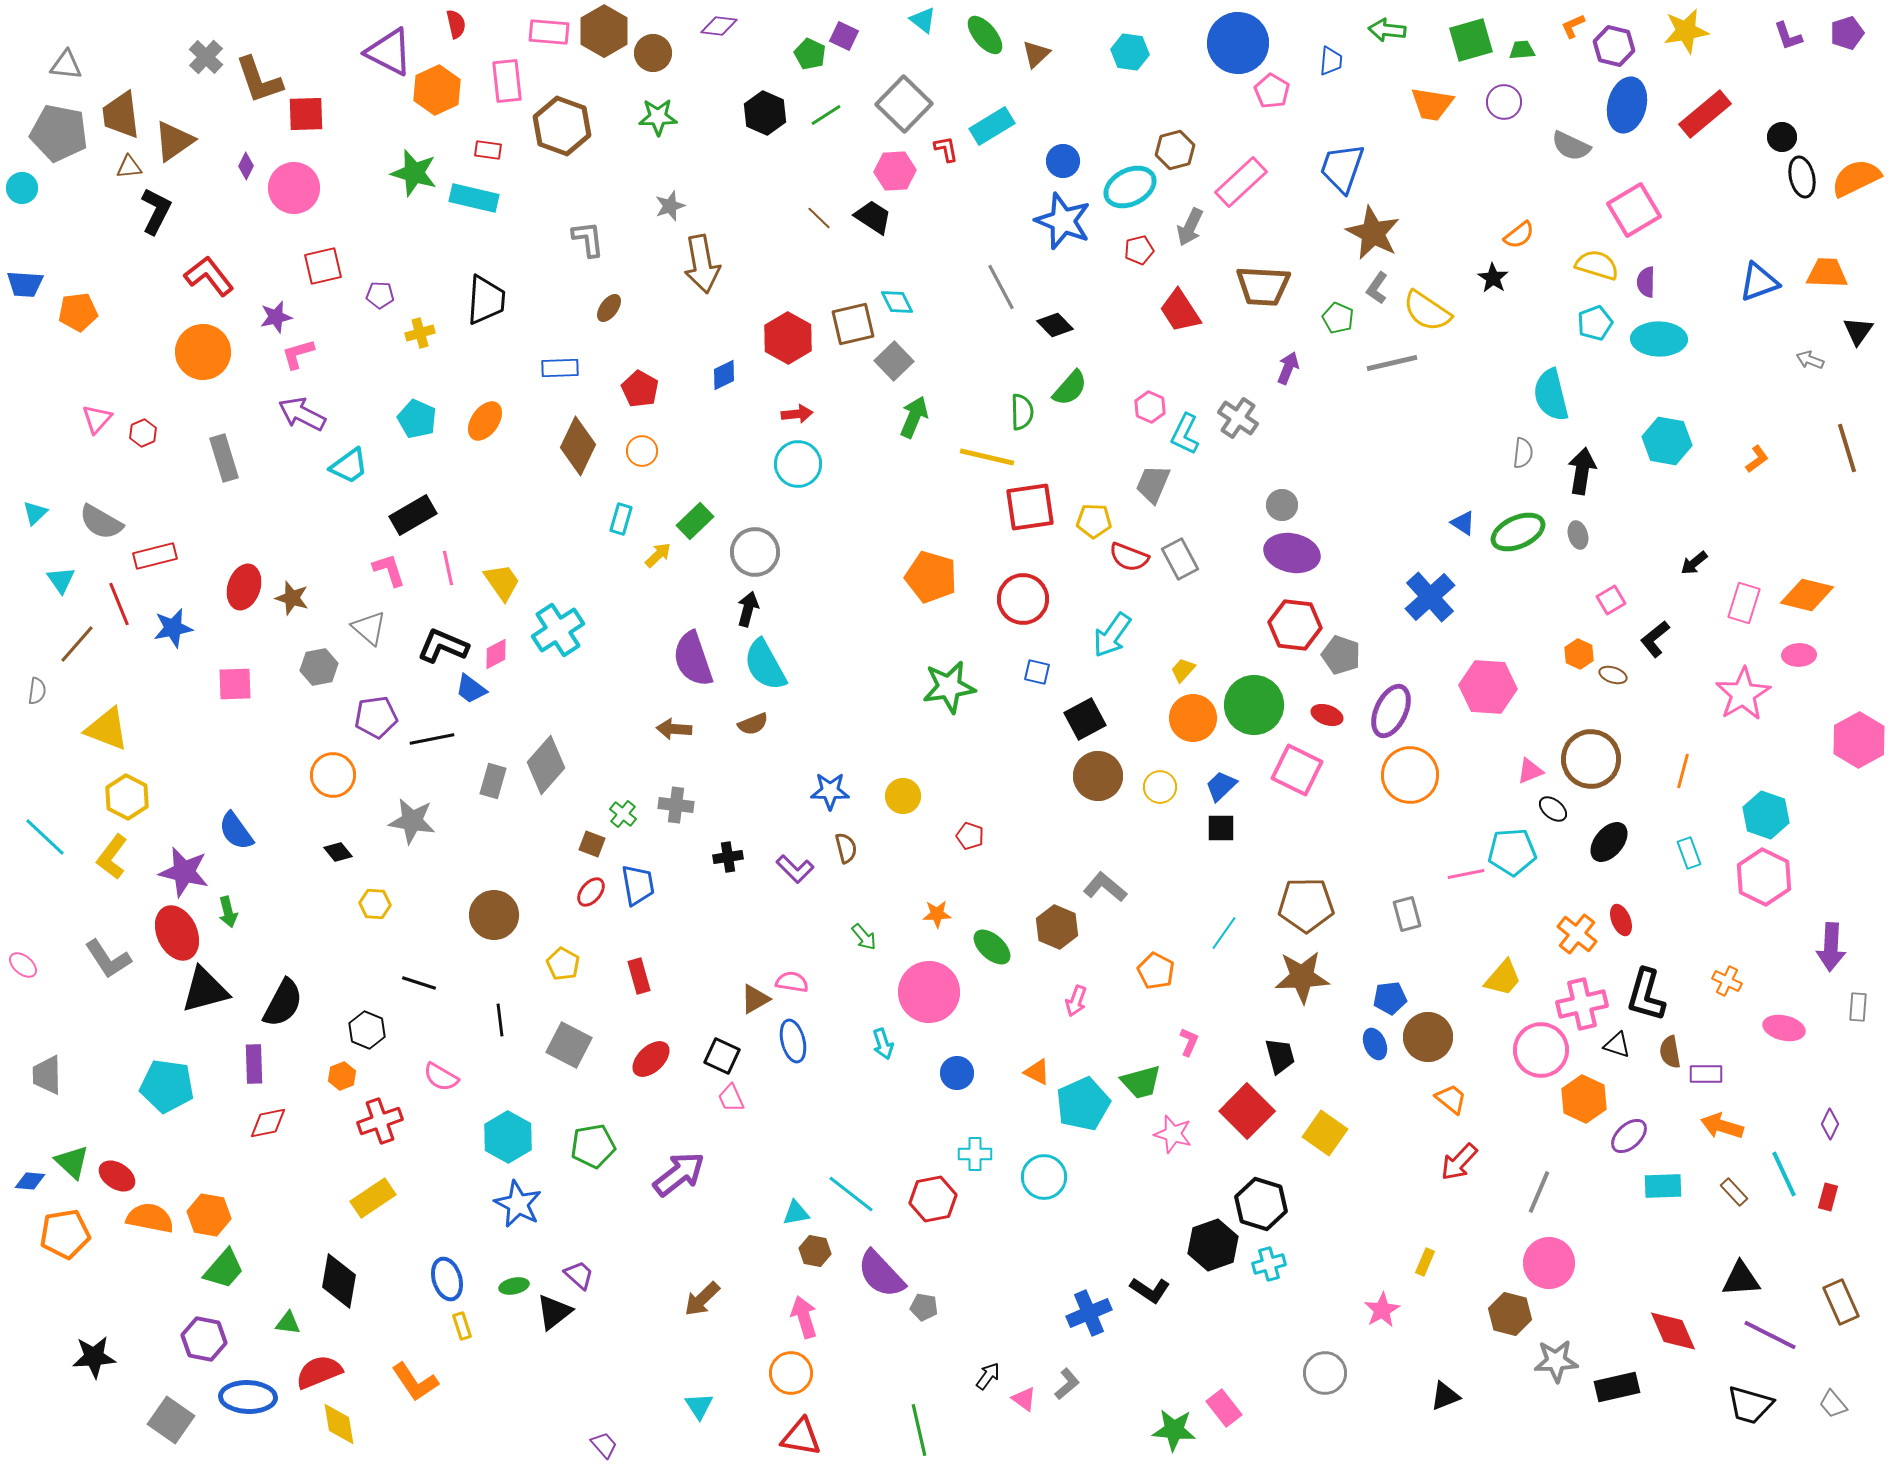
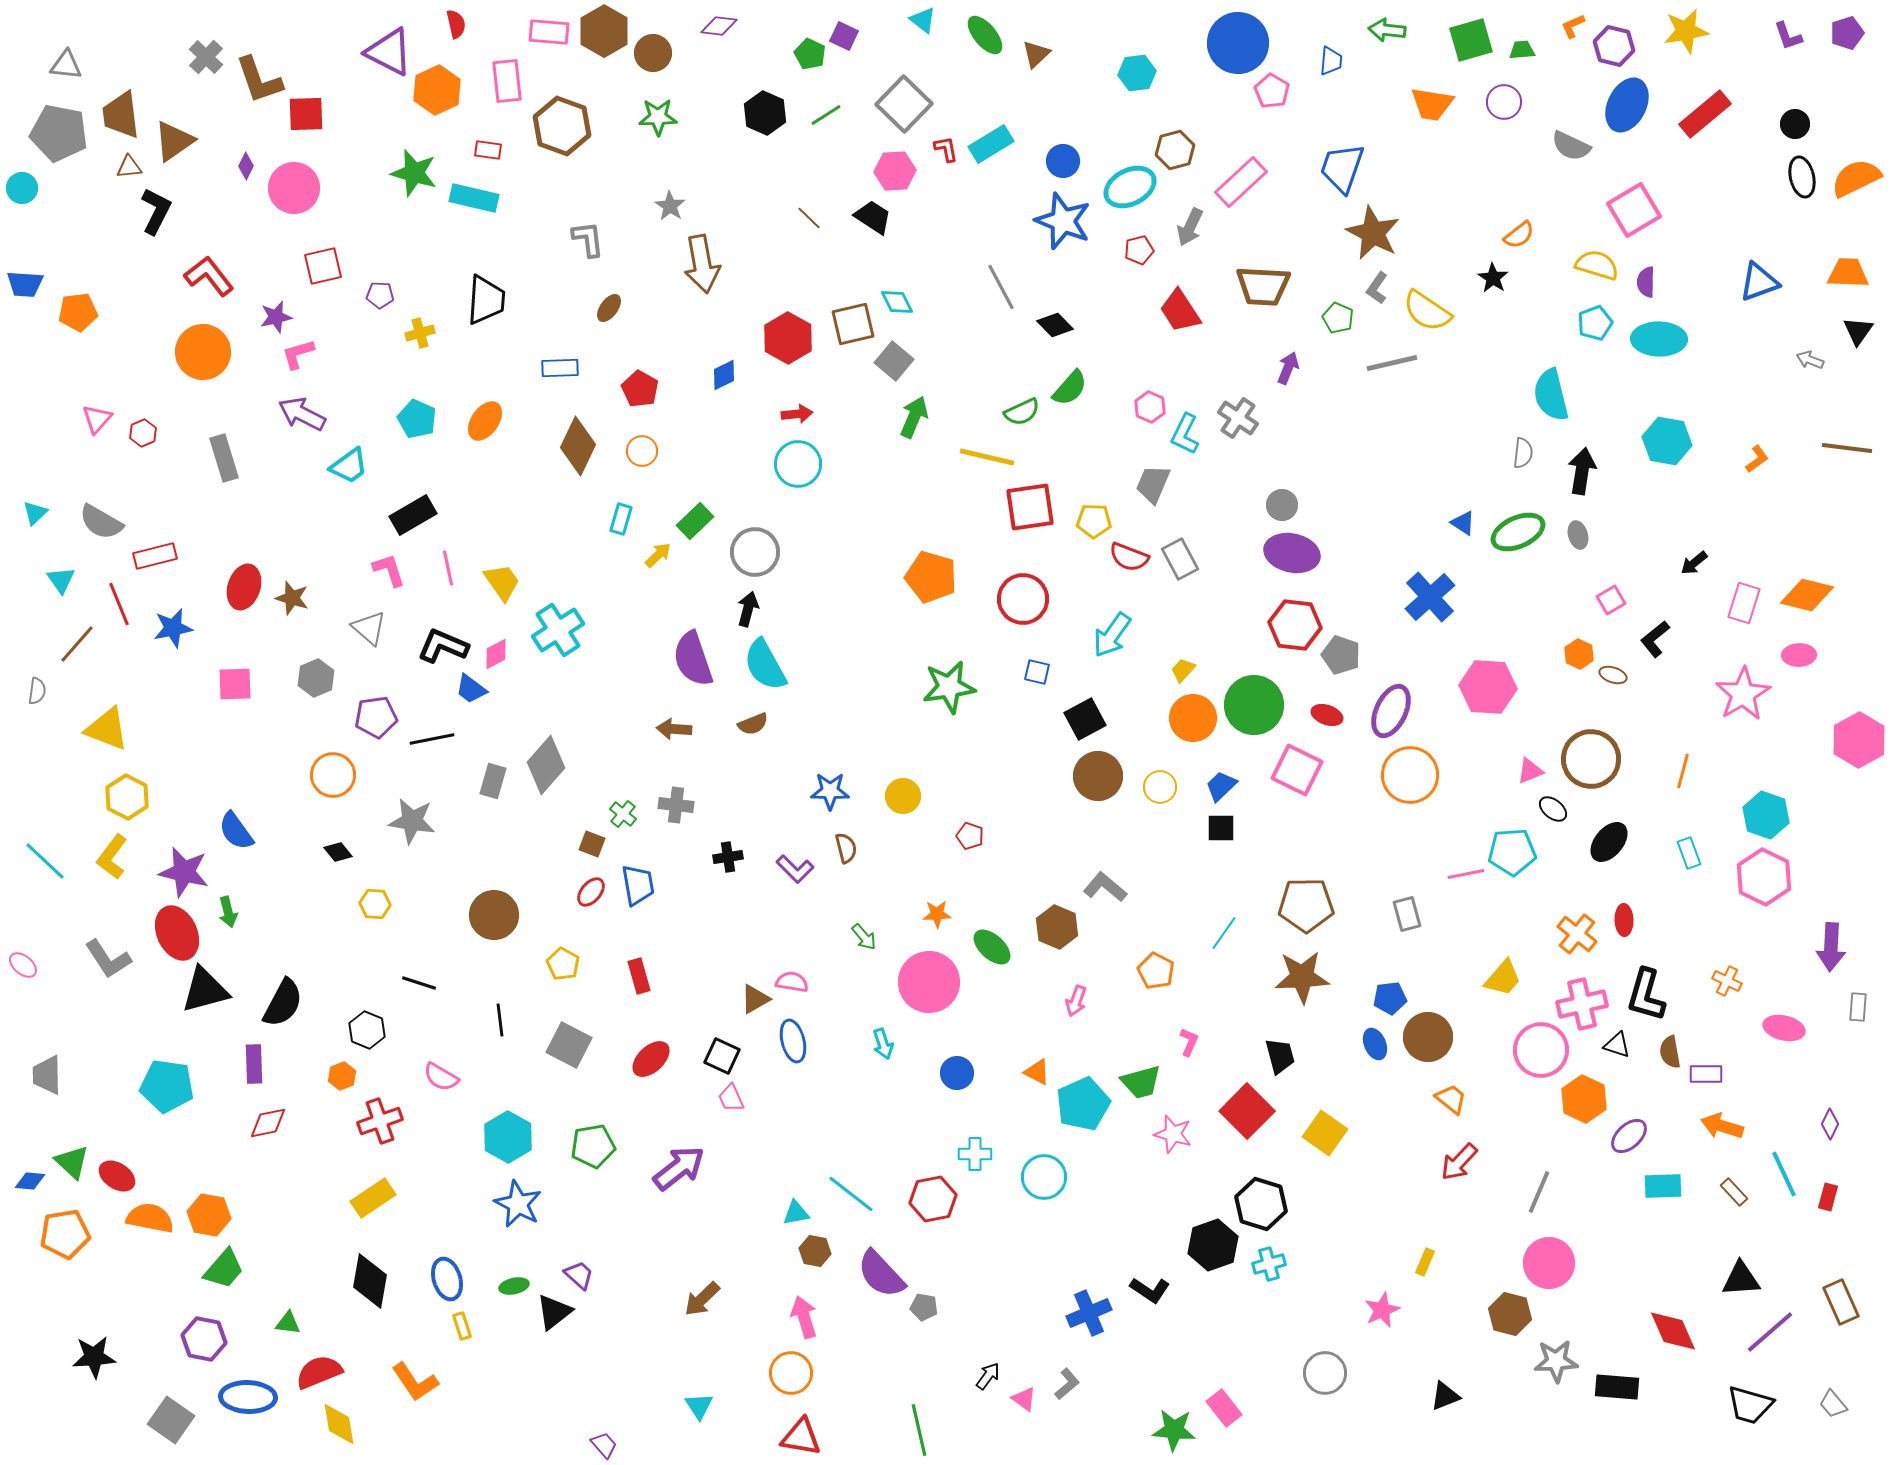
cyan hexagon at (1130, 52): moved 7 px right, 21 px down; rotated 15 degrees counterclockwise
blue ellipse at (1627, 105): rotated 12 degrees clockwise
cyan rectangle at (992, 126): moved 1 px left, 18 px down
black circle at (1782, 137): moved 13 px right, 13 px up
gray star at (670, 206): rotated 20 degrees counterclockwise
brown line at (819, 218): moved 10 px left
orange trapezoid at (1827, 273): moved 21 px right
gray square at (894, 361): rotated 6 degrees counterclockwise
green semicircle at (1022, 412): rotated 66 degrees clockwise
brown line at (1847, 448): rotated 66 degrees counterclockwise
gray hexagon at (319, 667): moved 3 px left, 11 px down; rotated 12 degrees counterclockwise
cyan line at (45, 837): moved 24 px down
red ellipse at (1621, 920): moved 3 px right; rotated 20 degrees clockwise
pink circle at (929, 992): moved 10 px up
purple arrow at (679, 1174): moved 6 px up
black diamond at (339, 1281): moved 31 px right
pink star at (1382, 1310): rotated 6 degrees clockwise
purple line at (1770, 1335): moved 3 px up; rotated 68 degrees counterclockwise
black rectangle at (1617, 1387): rotated 18 degrees clockwise
